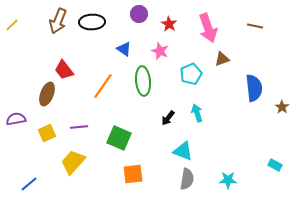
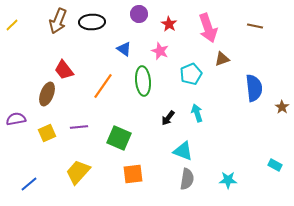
yellow trapezoid: moved 5 px right, 10 px down
